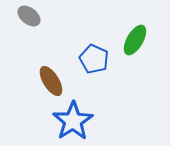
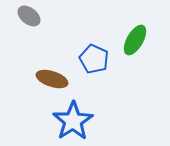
brown ellipse: moved 1 px right, 2 px up; rotated 40 degrees counterclockwise
